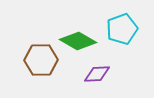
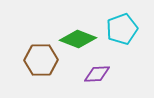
green diamond: moved 2 px up; rotated 9 degrees counterclockwise
